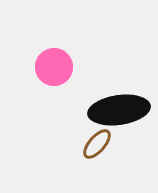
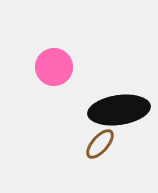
brown ellipse: moved 3 px right
